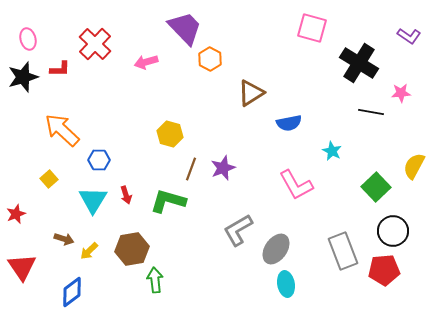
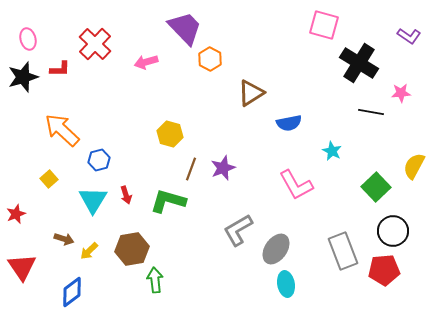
pink square: moved 12 px right, 3 px up
blue hexagon: rotated 15 degrees counterclockwise
